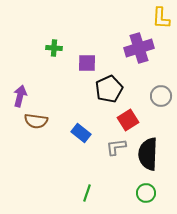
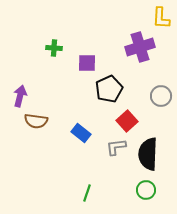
purple cross: moved 1 px right, 1 px up
red square: moved 1 px left, 1 px down; rotated 10 degrees counterclockwise
green circle: moved 3 px up
